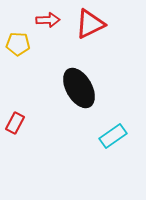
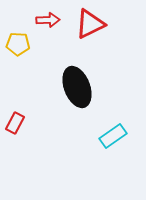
black ellipse: moved 2 px left, 1 px up; rotated 9 degrees clockwise
